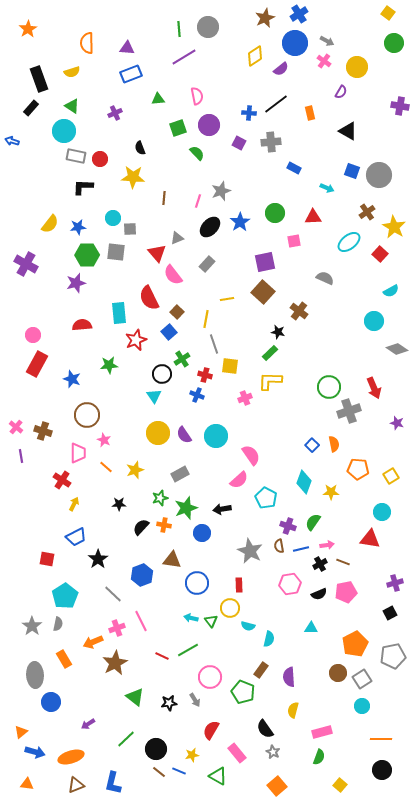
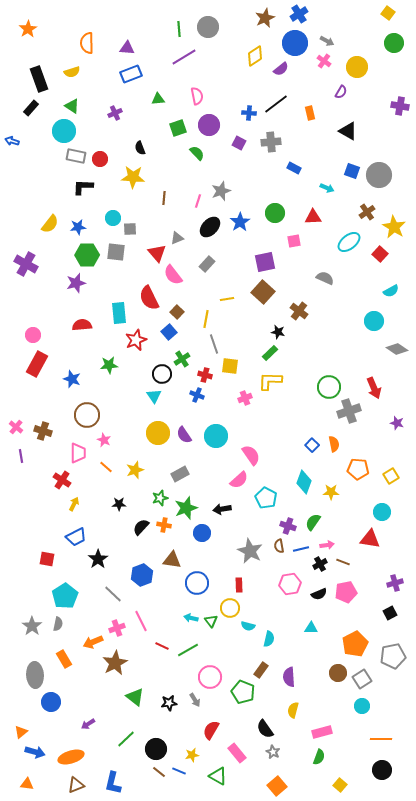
red line at (162, 656): moved 10 px up
